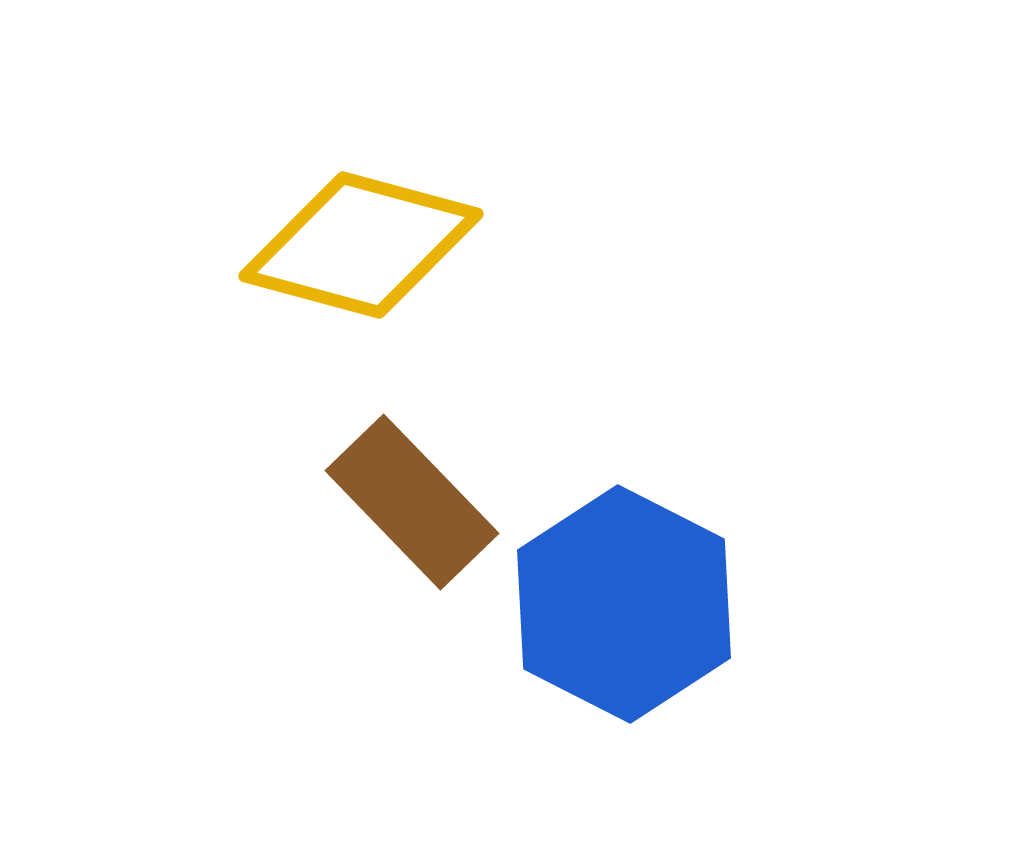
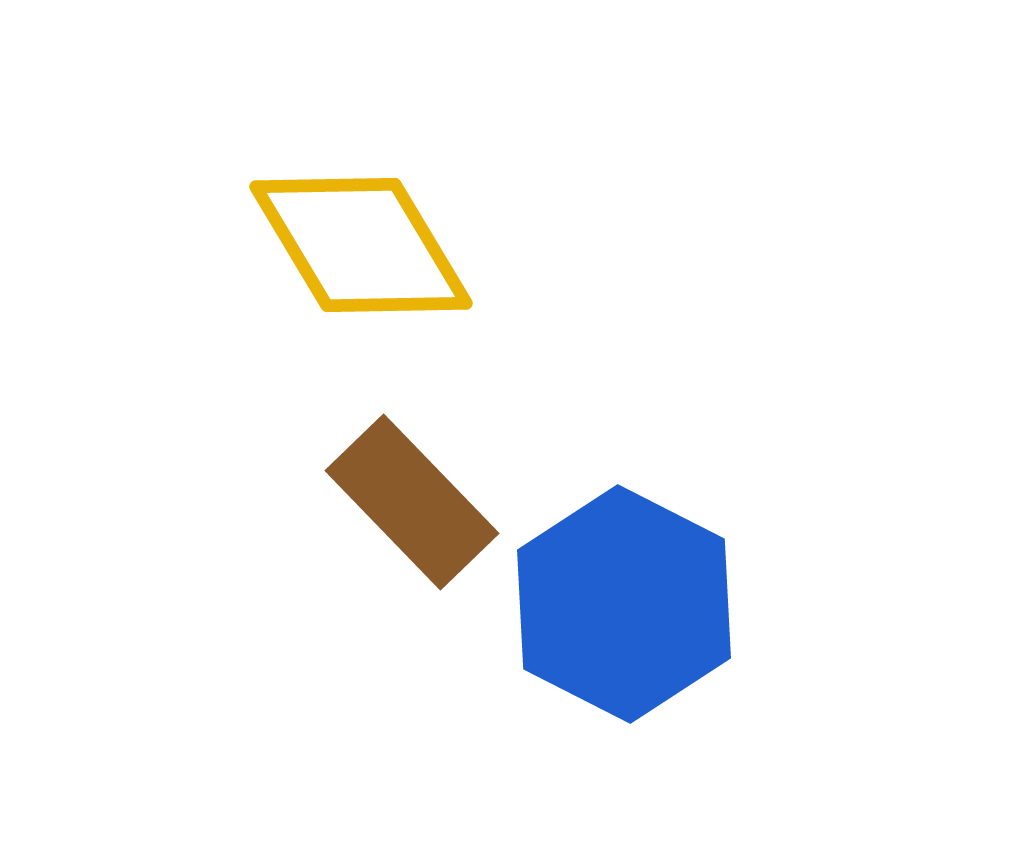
yellow diamond: rotated 44 degrees clockwise
